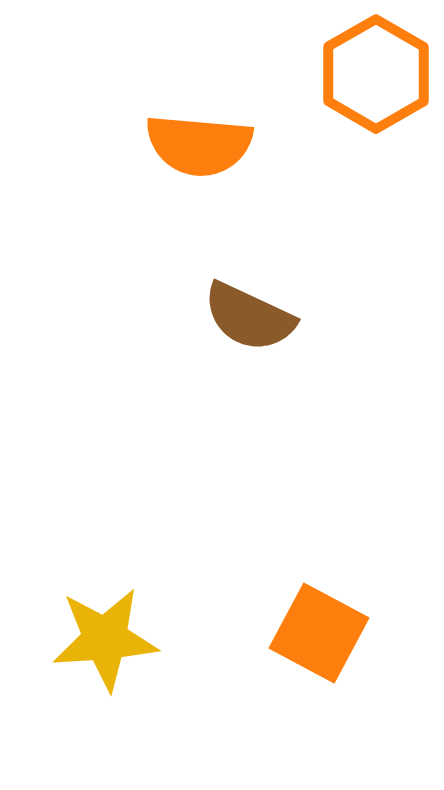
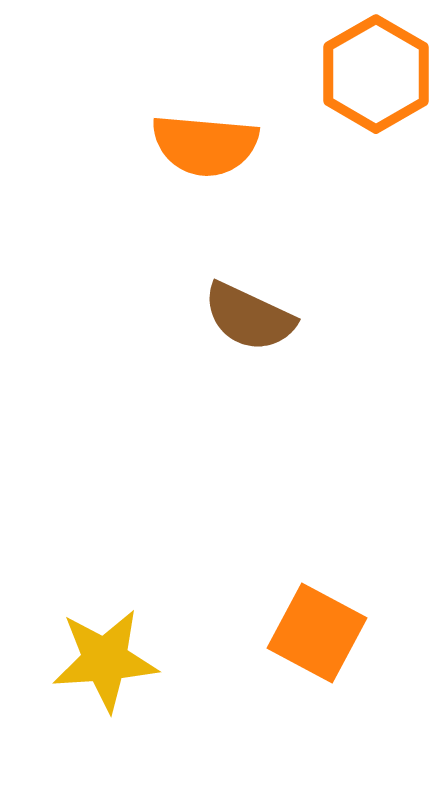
orange semicircle: moved 6 px right
orange square: moved 2 px left
yellow star: moved 21 px down
